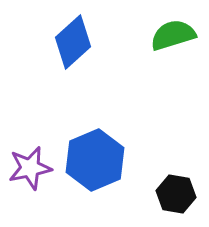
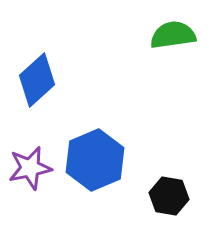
green semicircle: rotated 9 degrees clockwise
blue diamond: moved 36 px left, 38 px down
black hexagon: moved 7 px left, 2 px down
